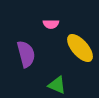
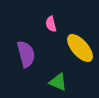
pink semicircle: rotated 77 degrees clockwise
green triangle: moved 1 px right, 3 px up
